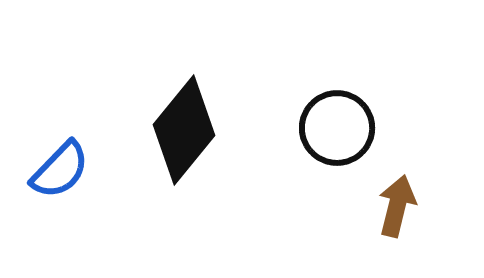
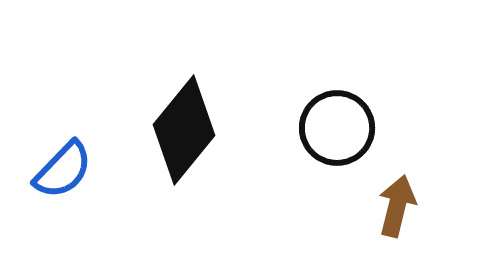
blue semicircle: moved 3 px right
